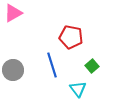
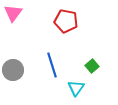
pink triangle: rotated 24 degrees counterclockwise
red pentagon: moved 5 px left, 16 px up
cyan triangle: moved 2 px left, 1 px up; rotated 12 degrees clockwise
